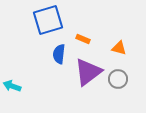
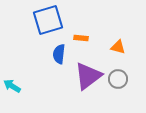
orange rectangle: moved 2 px left, 1 px up; rotated 16 degrees counterclockwise
orange triangle: moved 1 px left, 1 px up
purple triangle: moved 4 px down
cyan arrow: rotated 12 degrees clockwise
